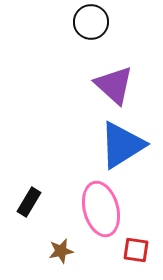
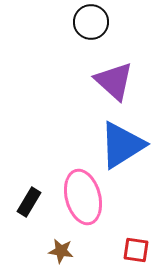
purple triangle: moved 4 px up
pink ellipse: moved 18 px left, 12 px up
brown star: rotated 20 degrees clockwise
